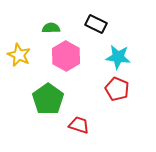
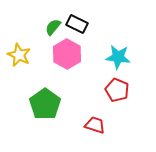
black rectangle: moved 19 px left
green semicircle: moved 2 px right, 1 px up; rotated 48 degrees counterclockwise
pink hexagon: moved 1 px right, 2 px up
red pentagon: moved 1 px down
green pentagon: moved 3 px left, 5 px down
red trapezoid: moved 16 px right
